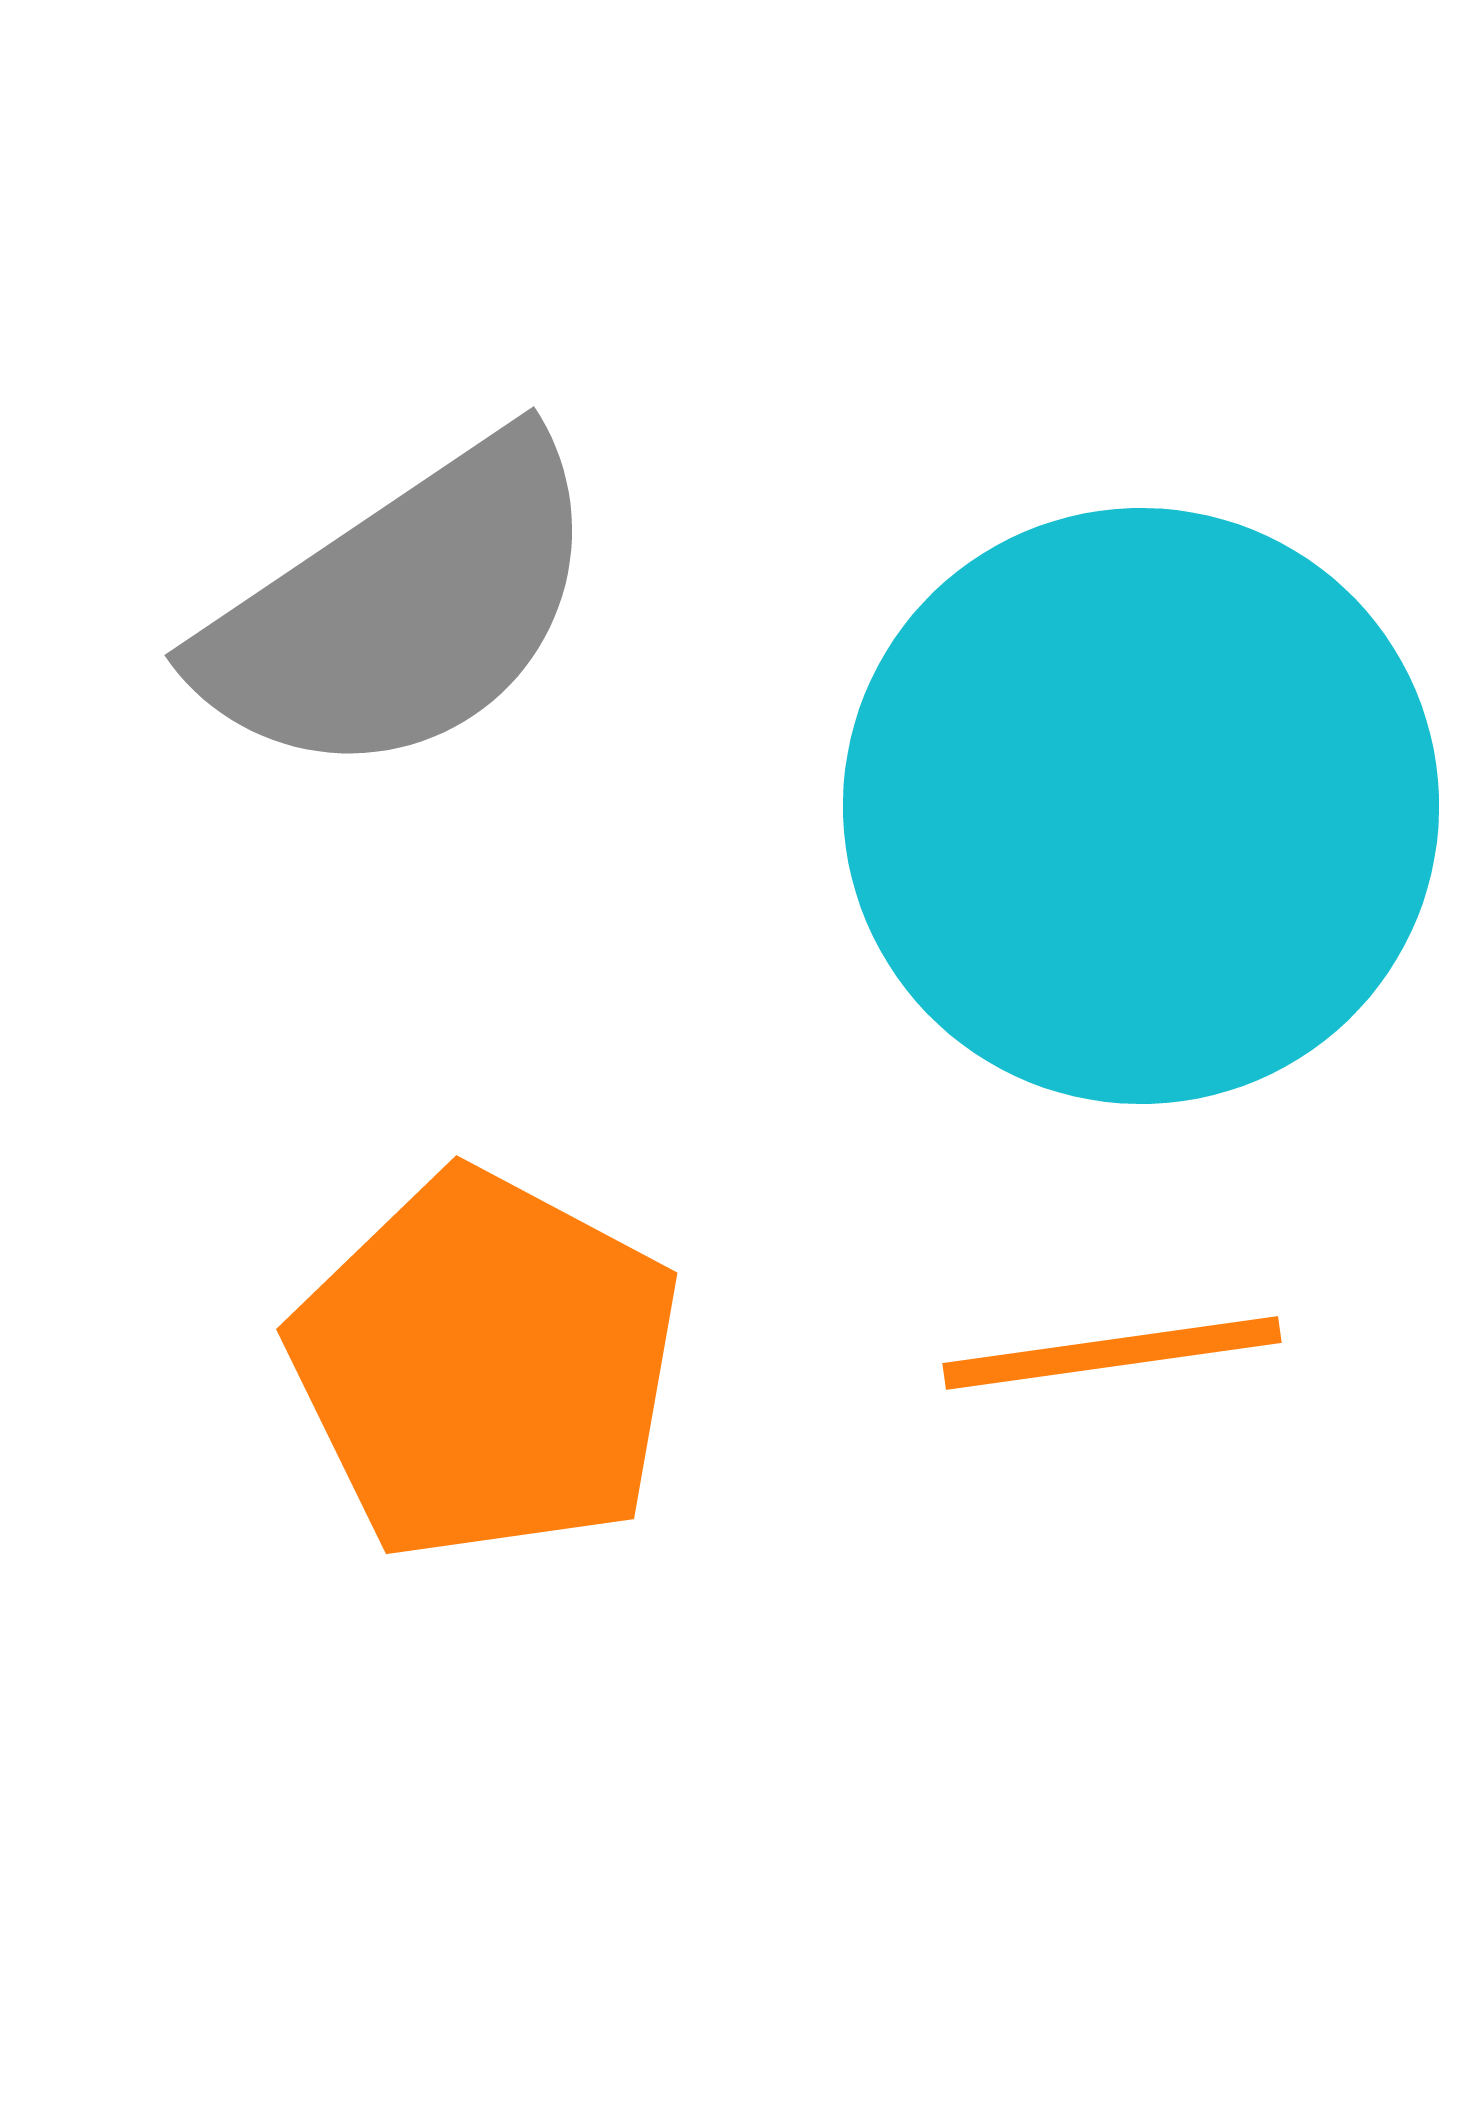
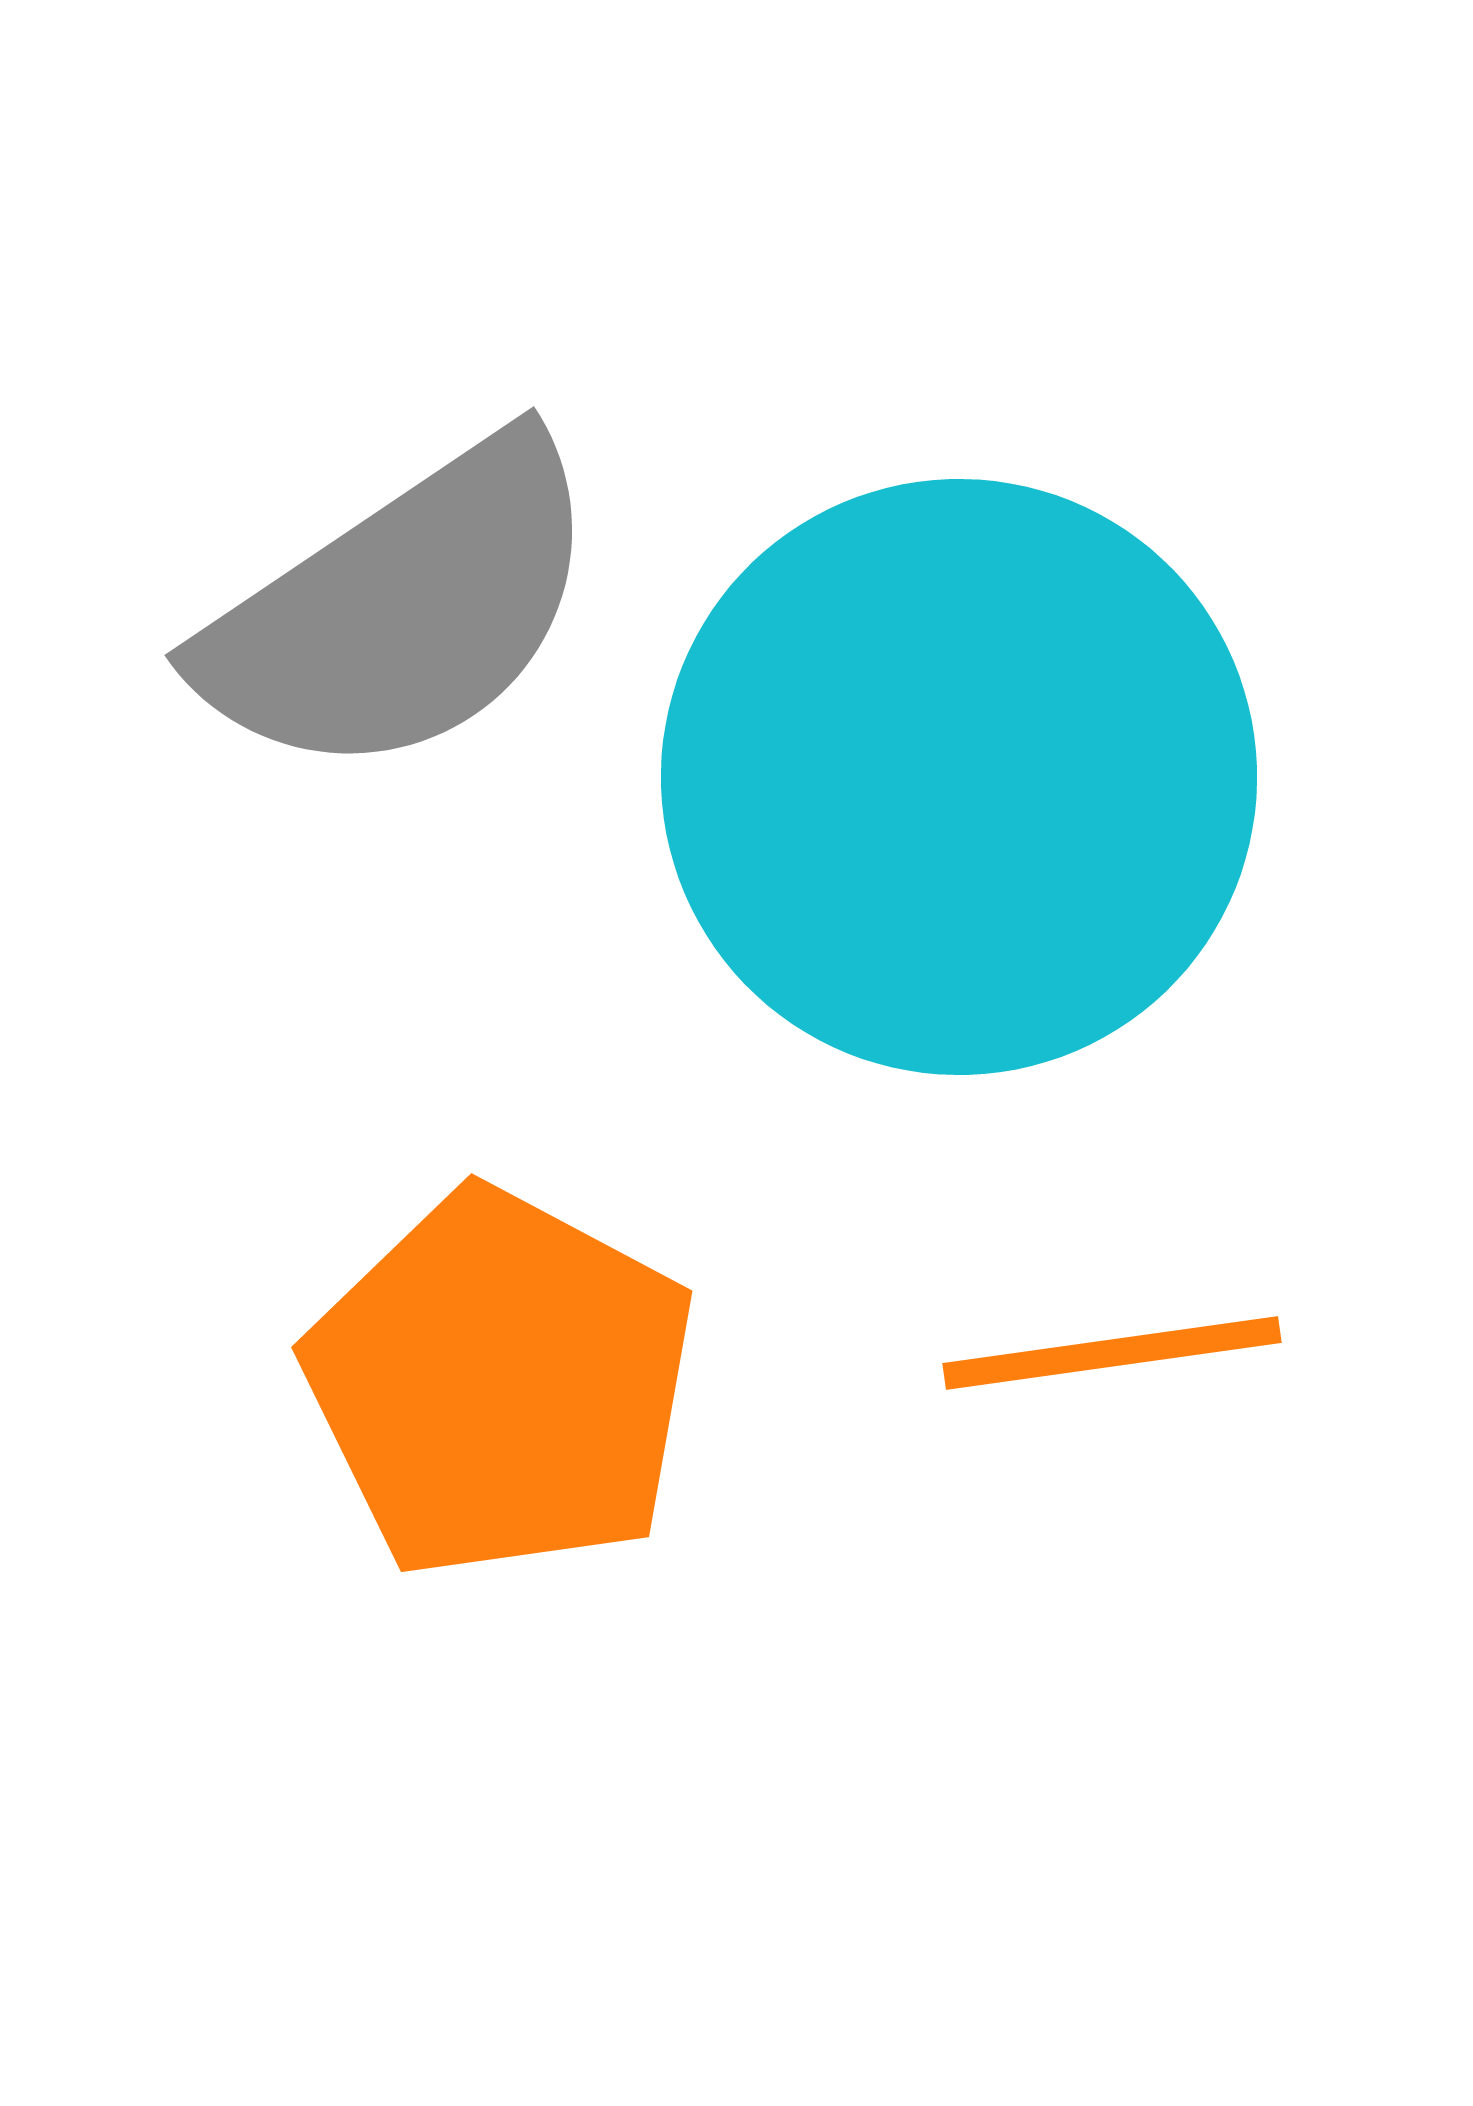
cyan circle: moved 182 px left, 29 px up
orange pentagon: moved 15 px right, 18 px down
